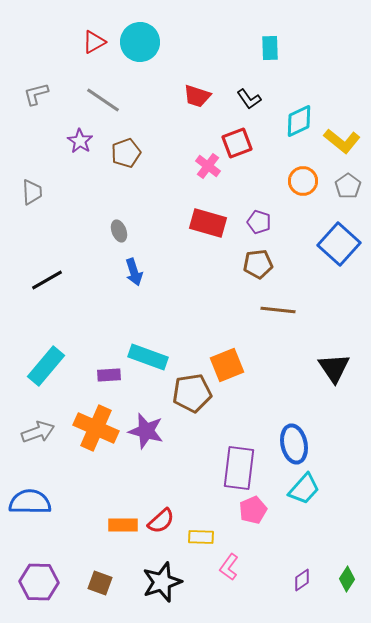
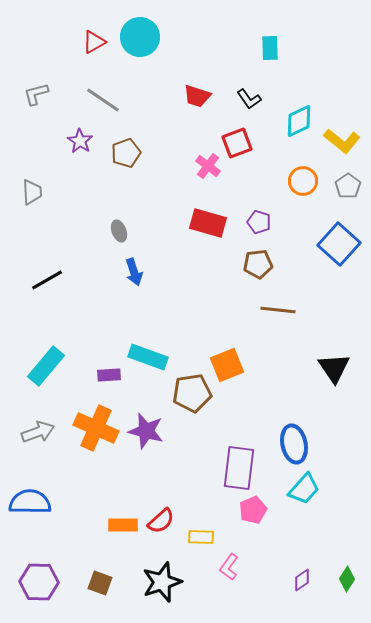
cyan circle at (140, 42): moved 5 px up
